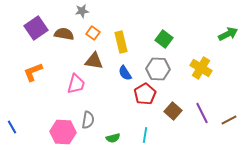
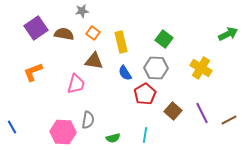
gray hexagon: moved 2 px left, 1 px up
